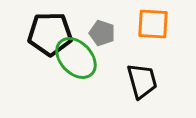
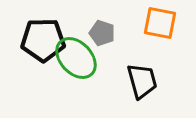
orange square: moved 7 px right, 1 px up; rotated 8 degrees clockwise
black pentagon: moved 7 px left, 6 px down
